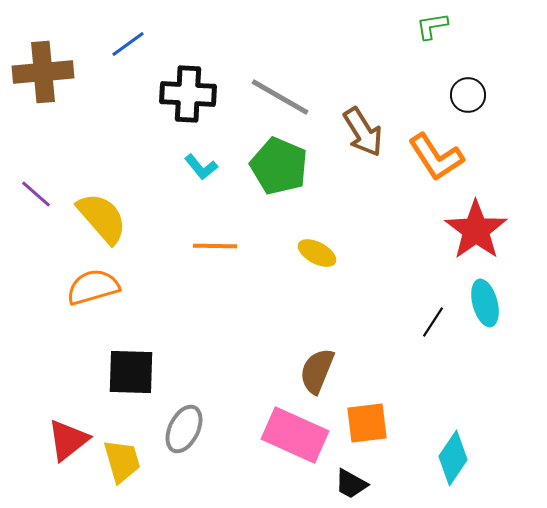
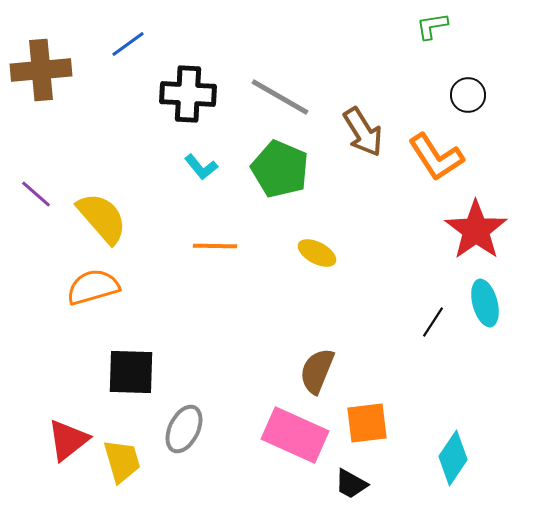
brown cross: moved 2 px left, 2 px up
green pentagon: moved 1 px right, 3 px down
